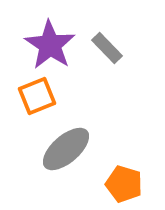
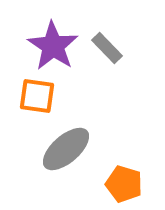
purple star: moved 3 px right, 1 px down
orange square: rotated 30 degrees clockwise
